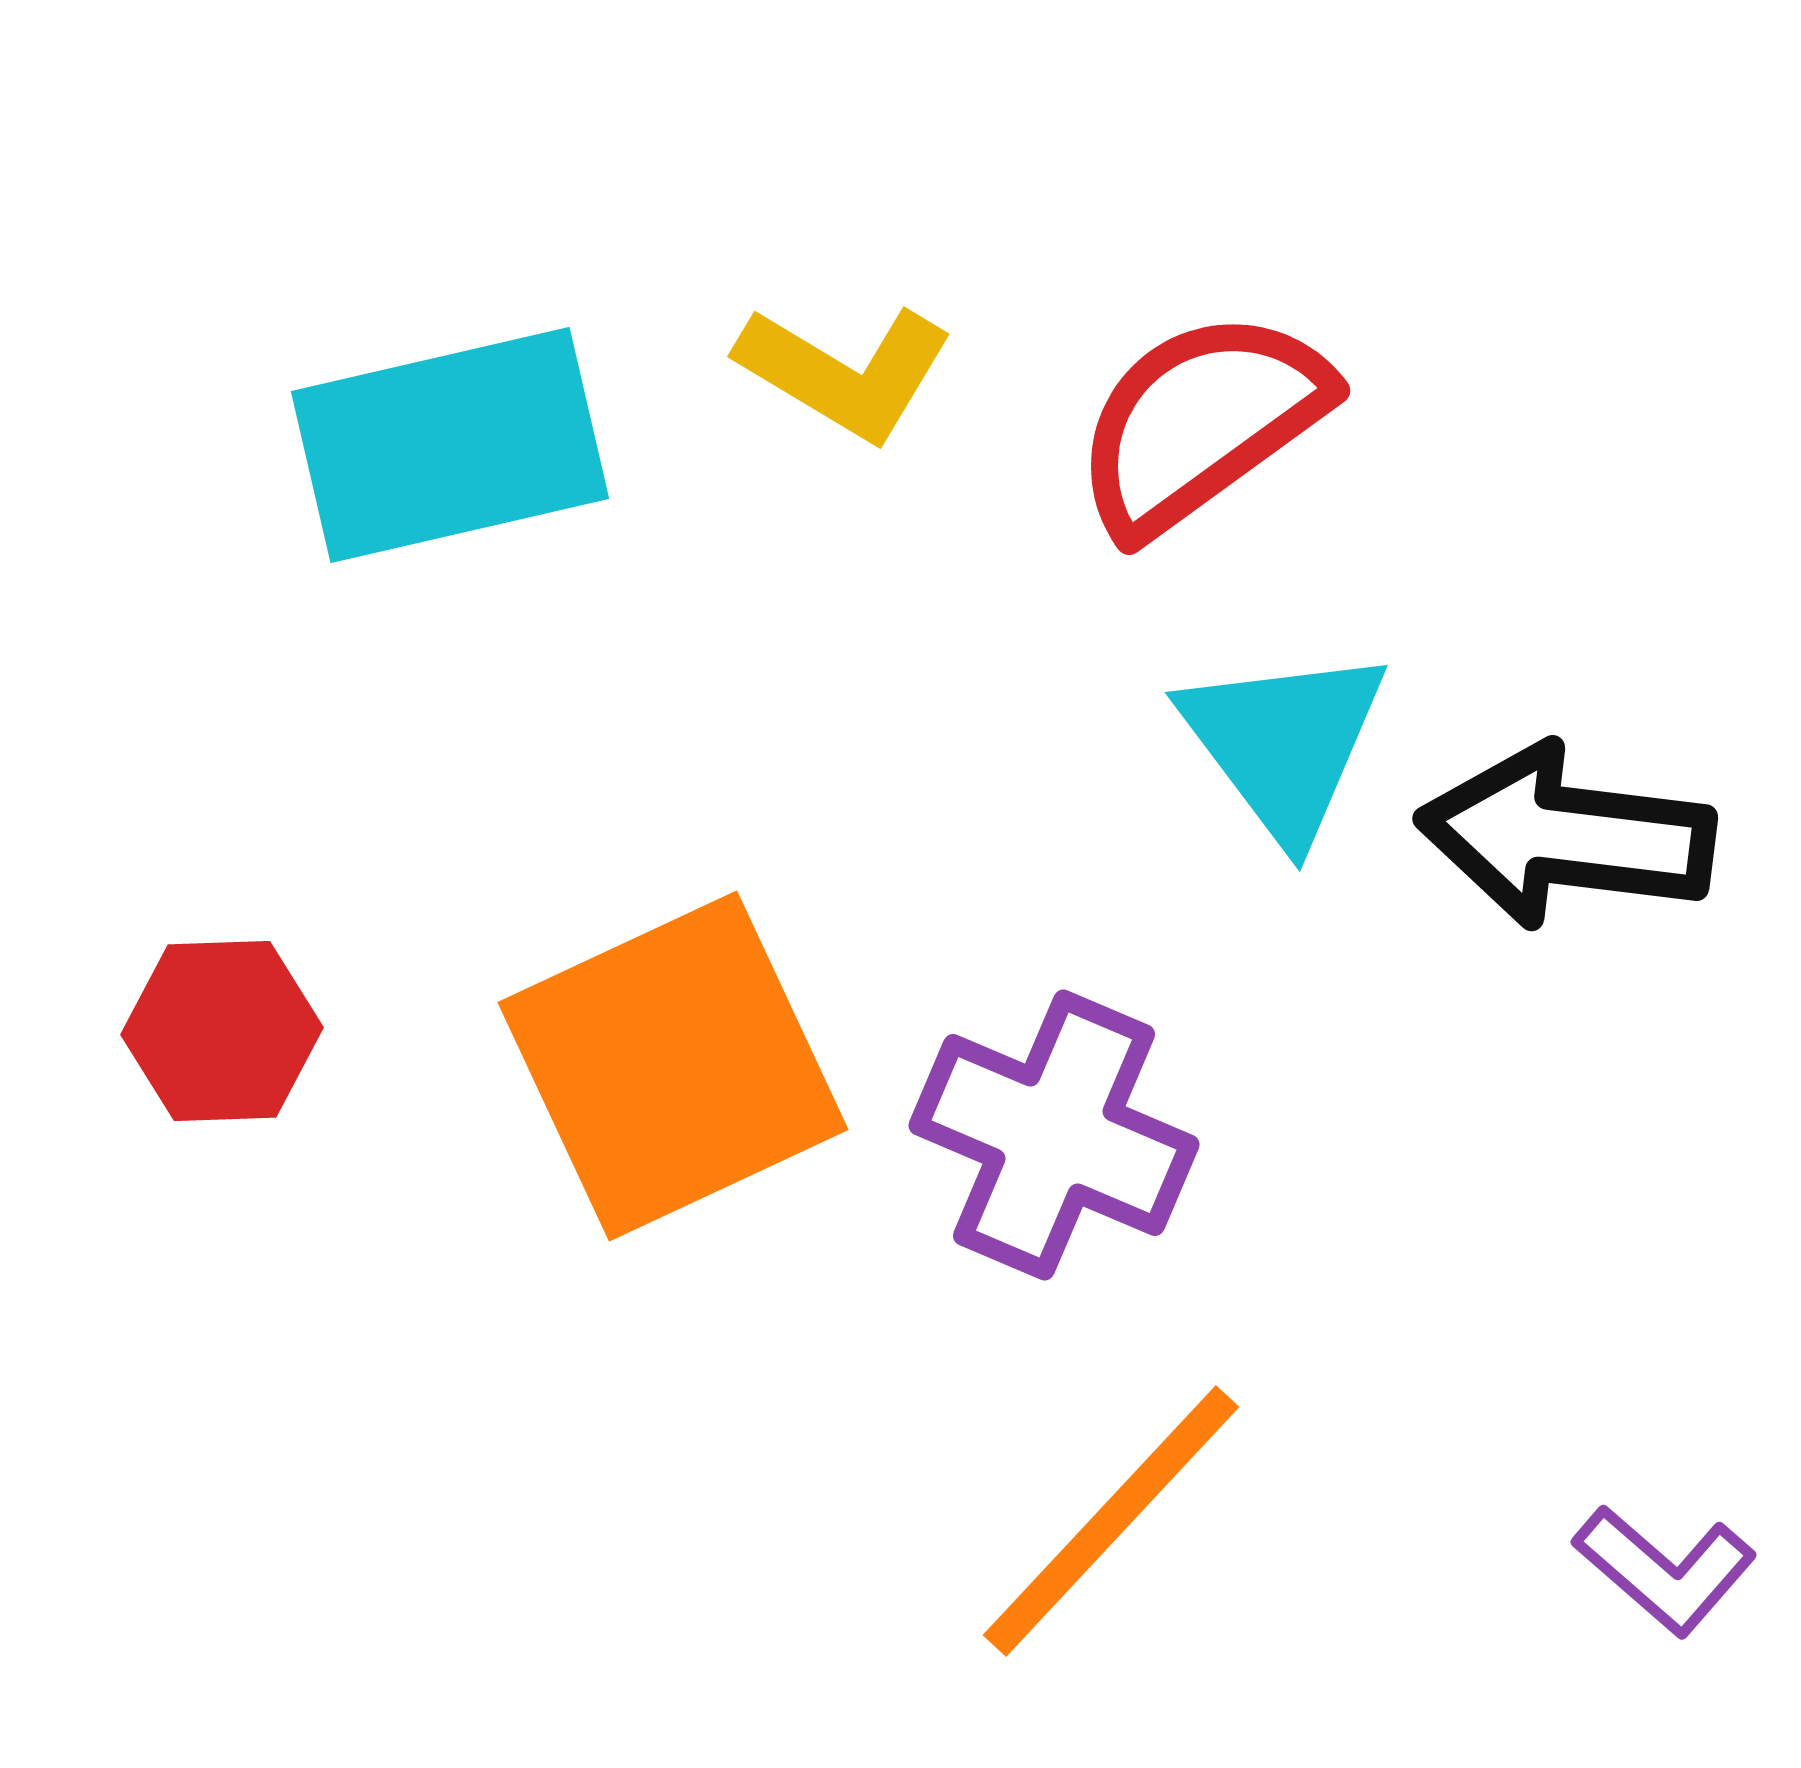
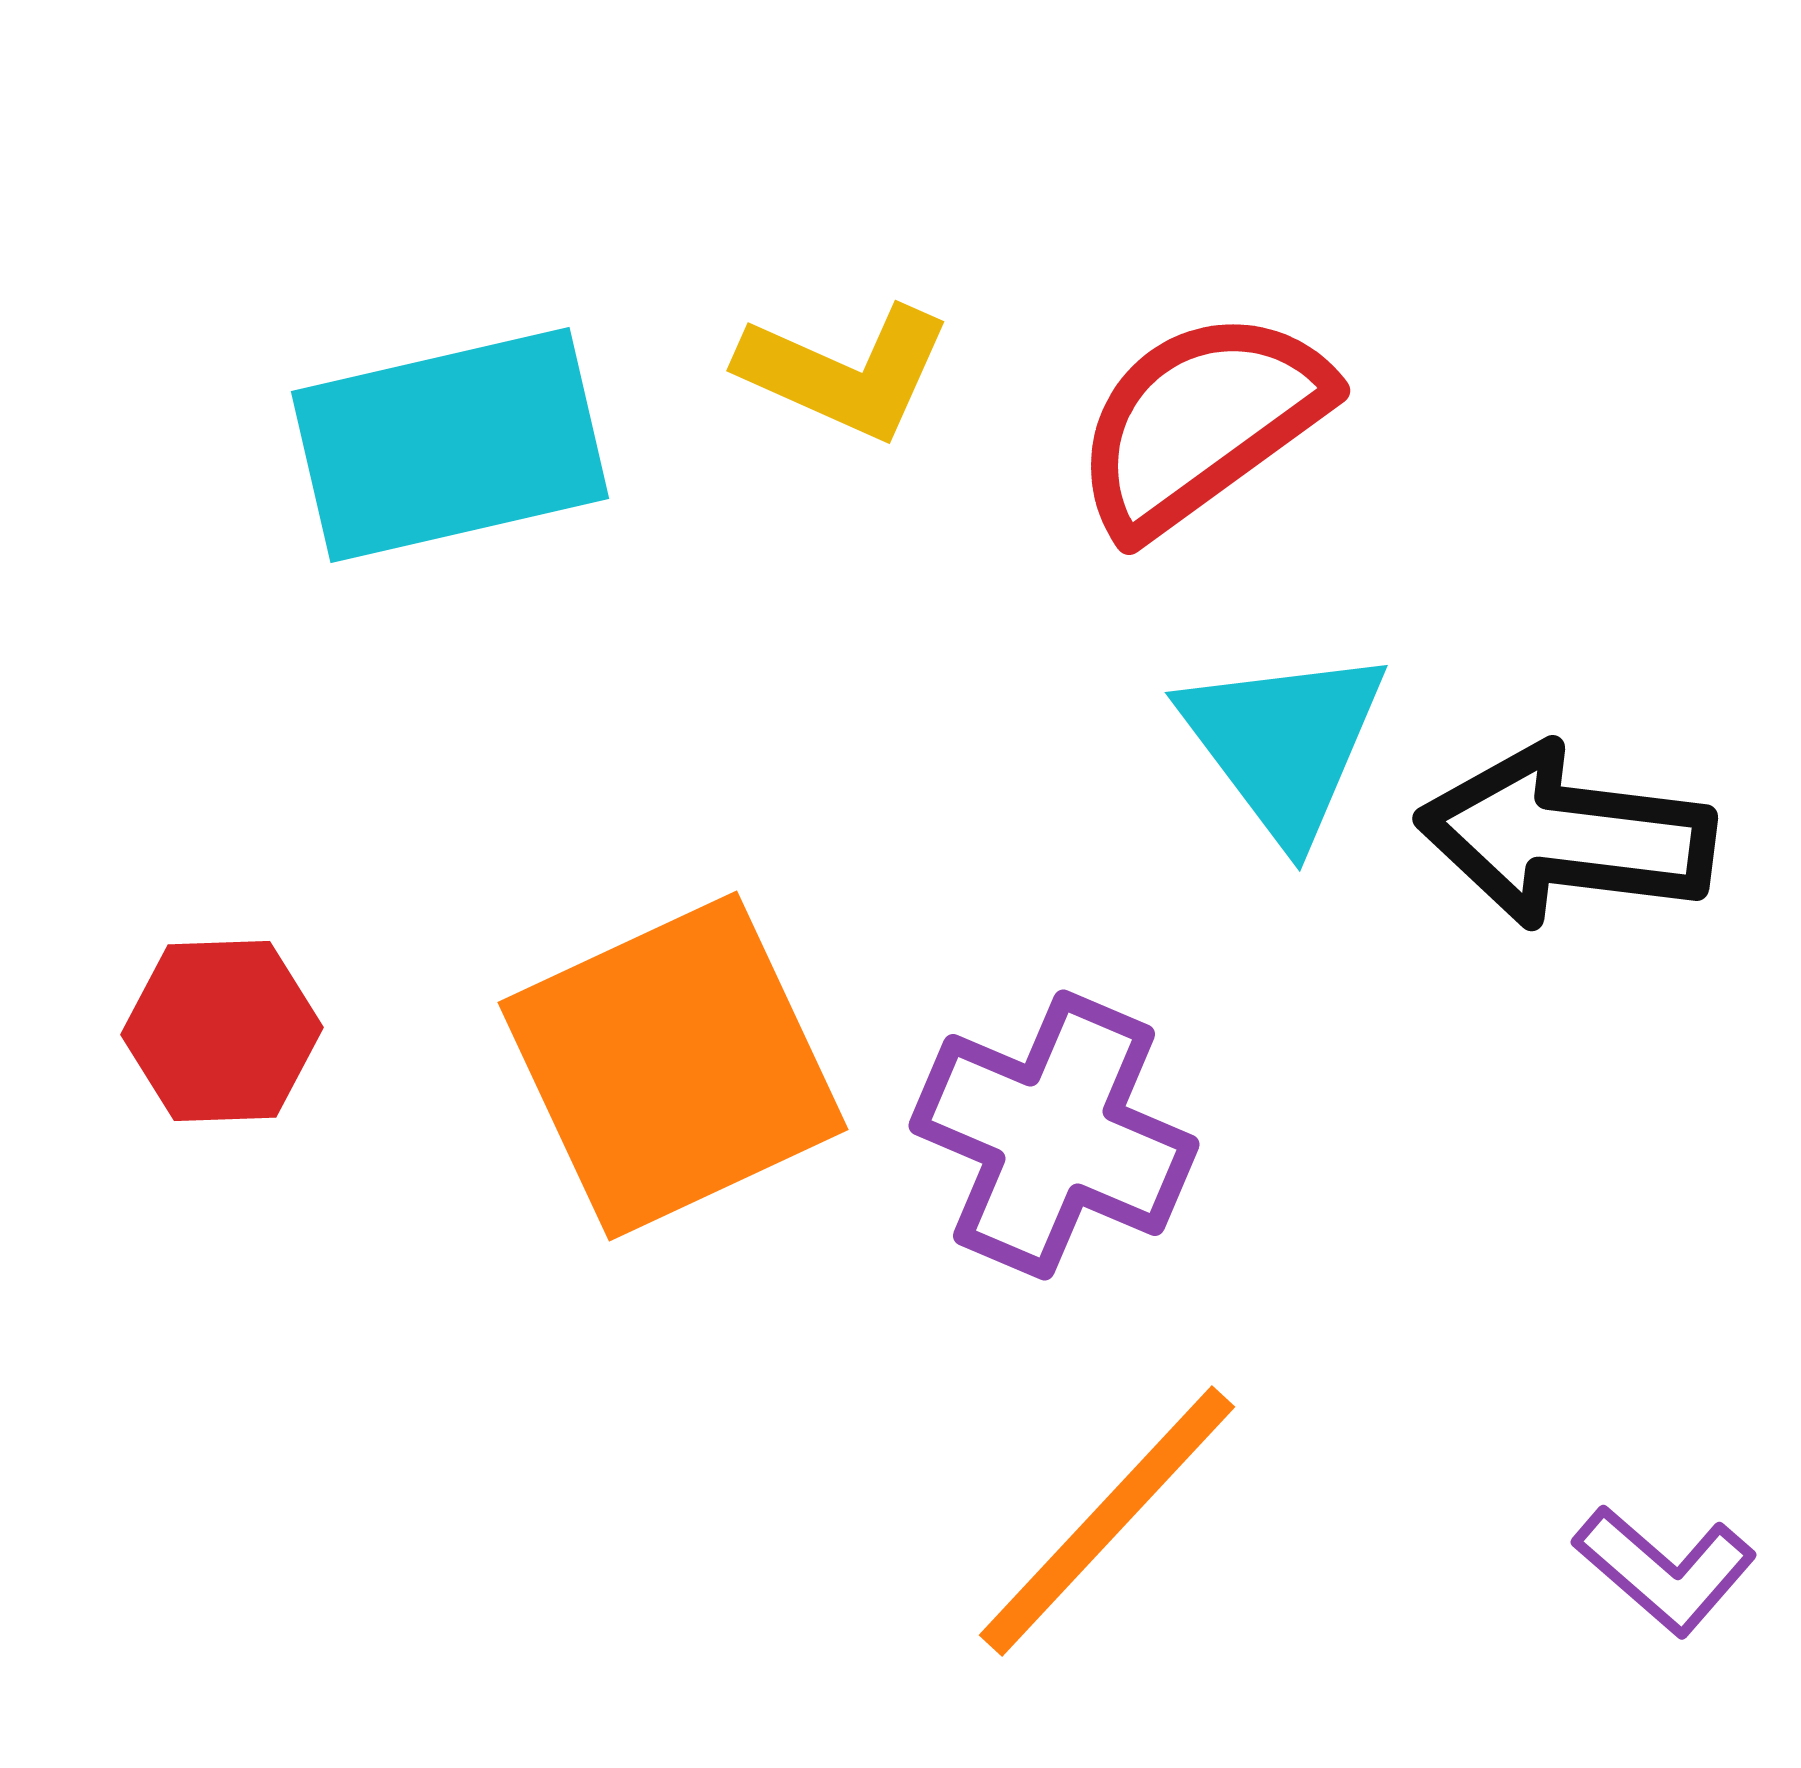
yellow L-shape: rotated 7 degrees counterclockwise
orange line: moved 4 px left
